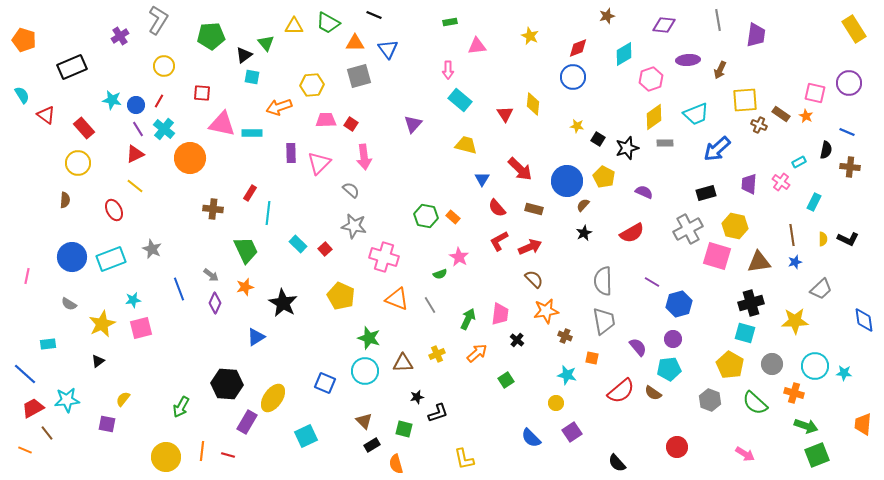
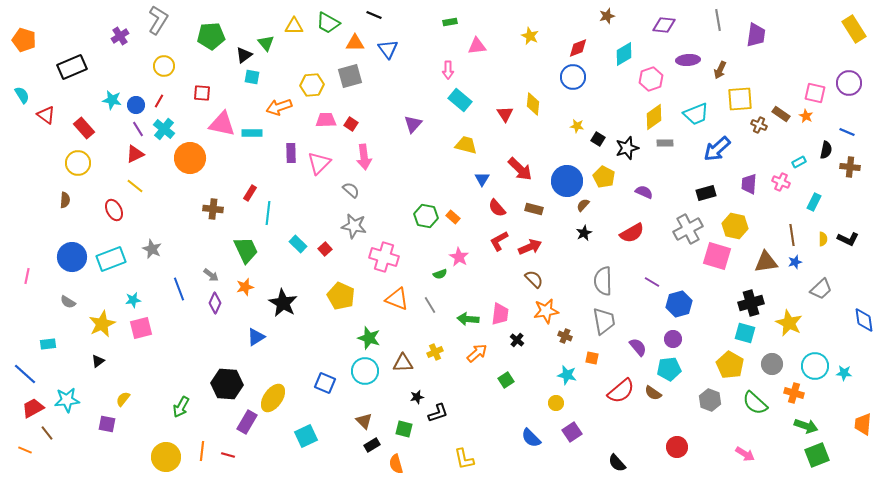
gray square at (359, 76): moved 9 px left
yellow square at (745, 100): moved 5 px left, 1 px up
pink cross at (781, 182): rotated 12 degrees counterclockwise
brown triangle at (759, 262): moved 7 px right
gray semicircle at (69, 304): moved 1 px left, 2 px up
green arrow at (468, 319): rotated 110 degrees counterclockwise
yellow star at (795, 321): moved 6 px left, 2 px down; rotated 28 degrees clockwise
yellow cross at (437, 354): moved 2 px left, 2 px up
